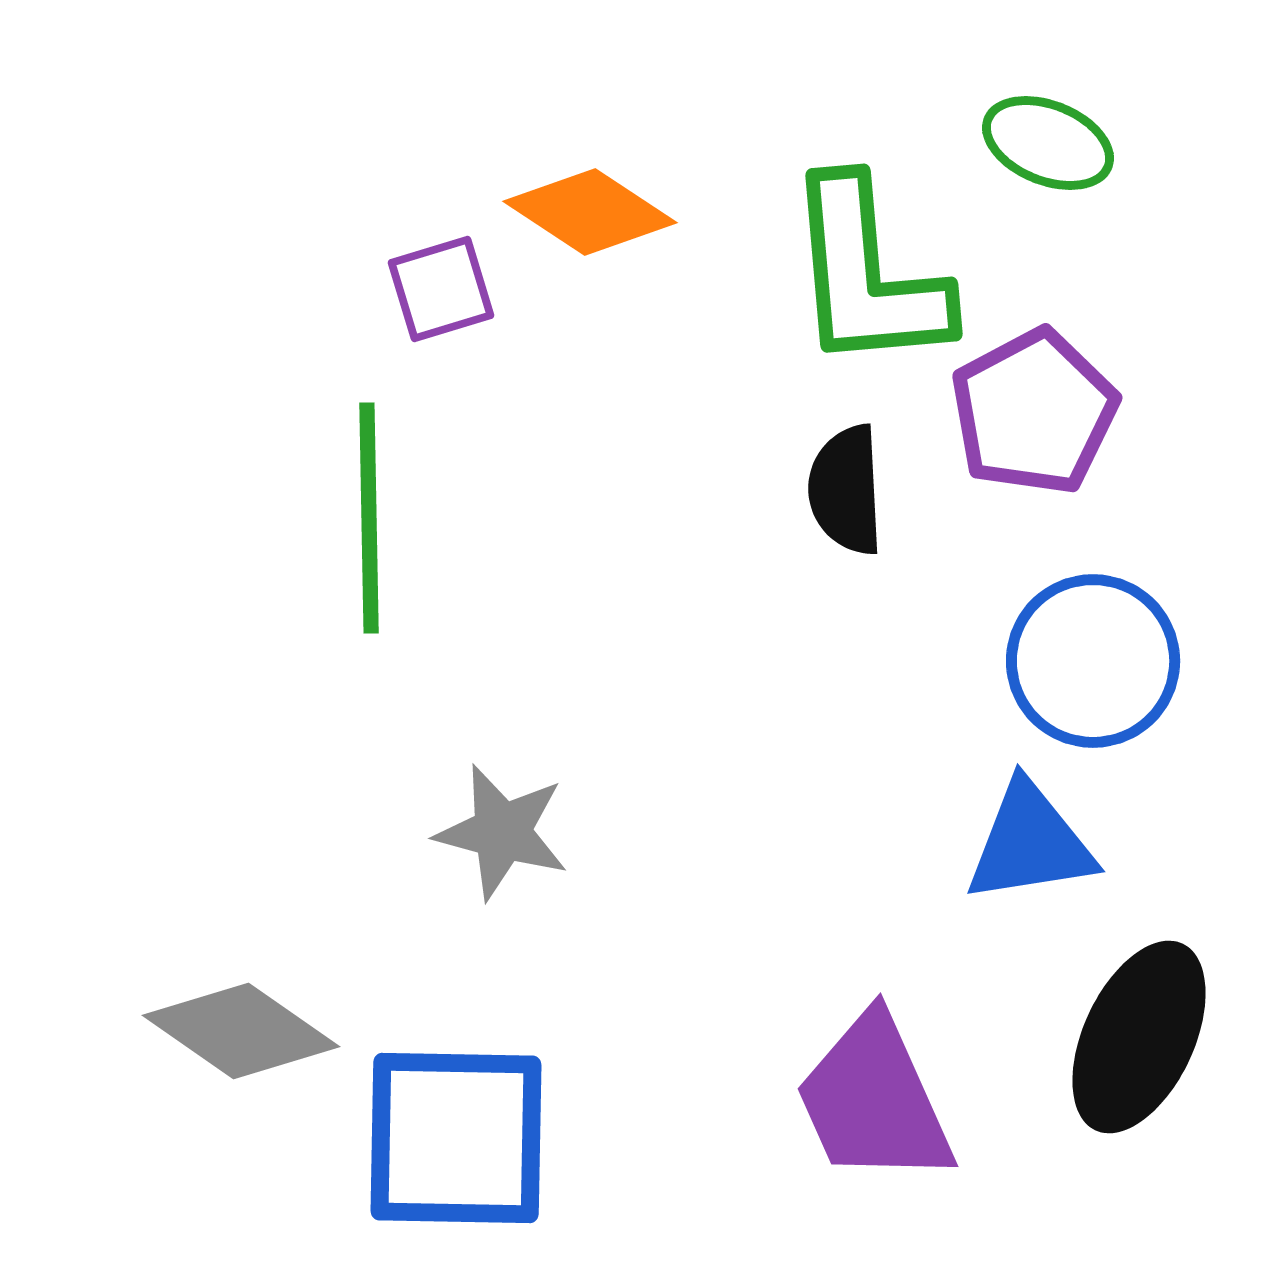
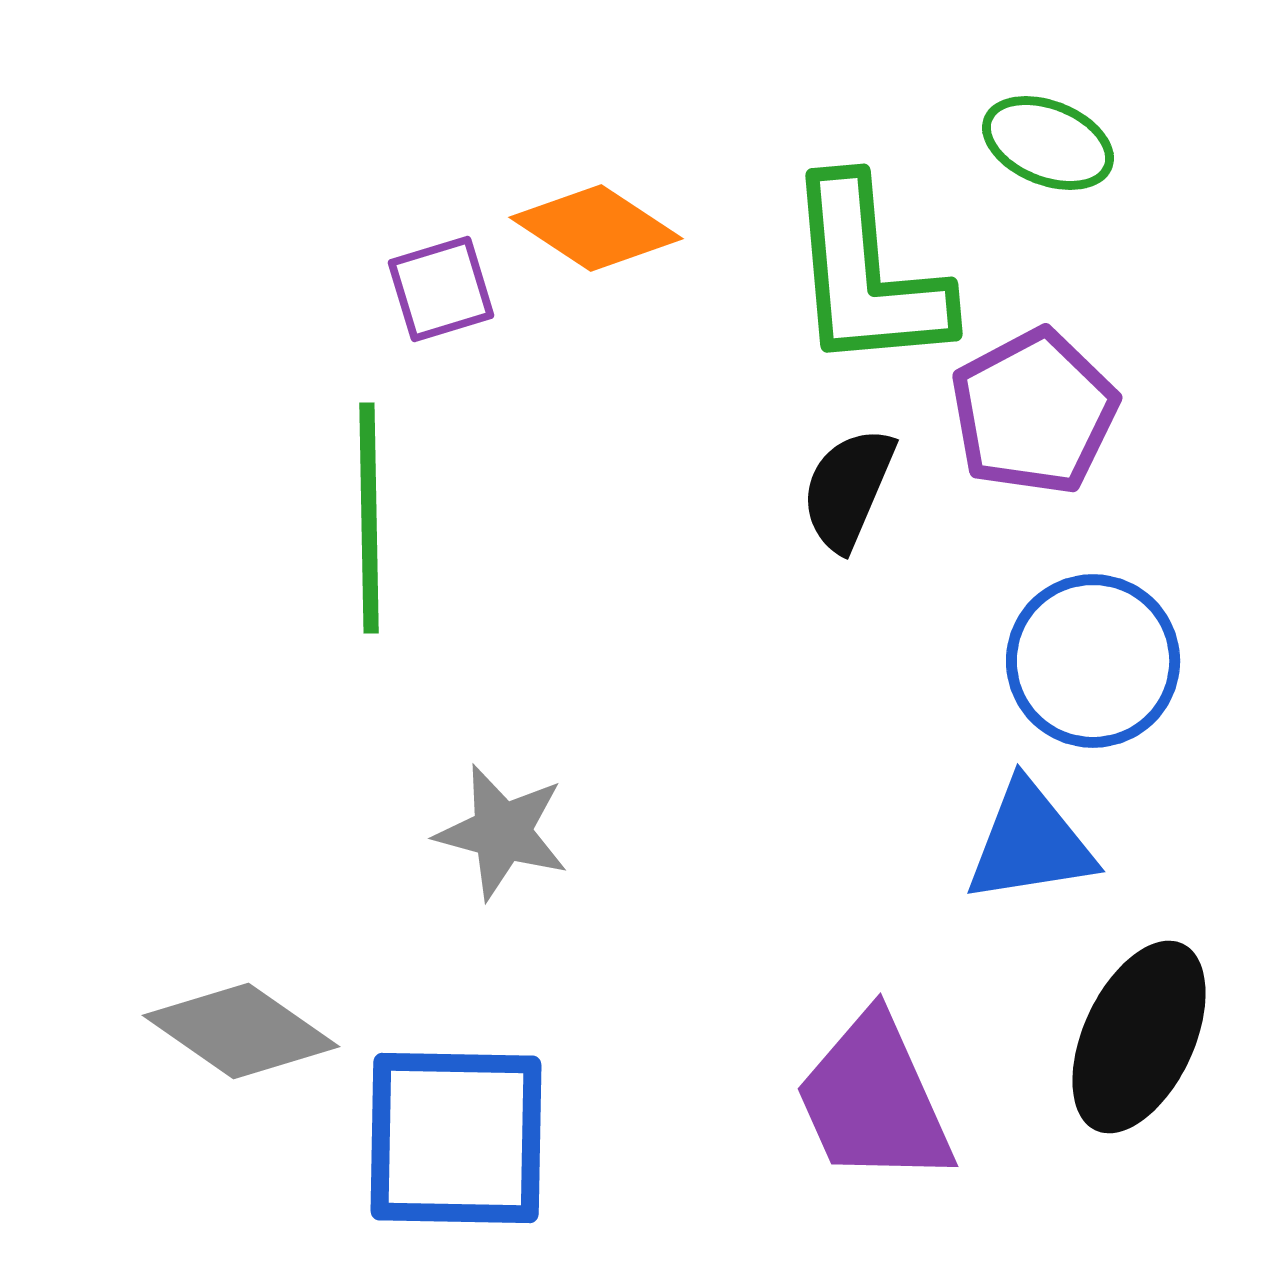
orange diamond: moved 6 px right, 16 px down
black semicircle: moved 2 px right, 1 px up; rotated 26 degrees clockwise
